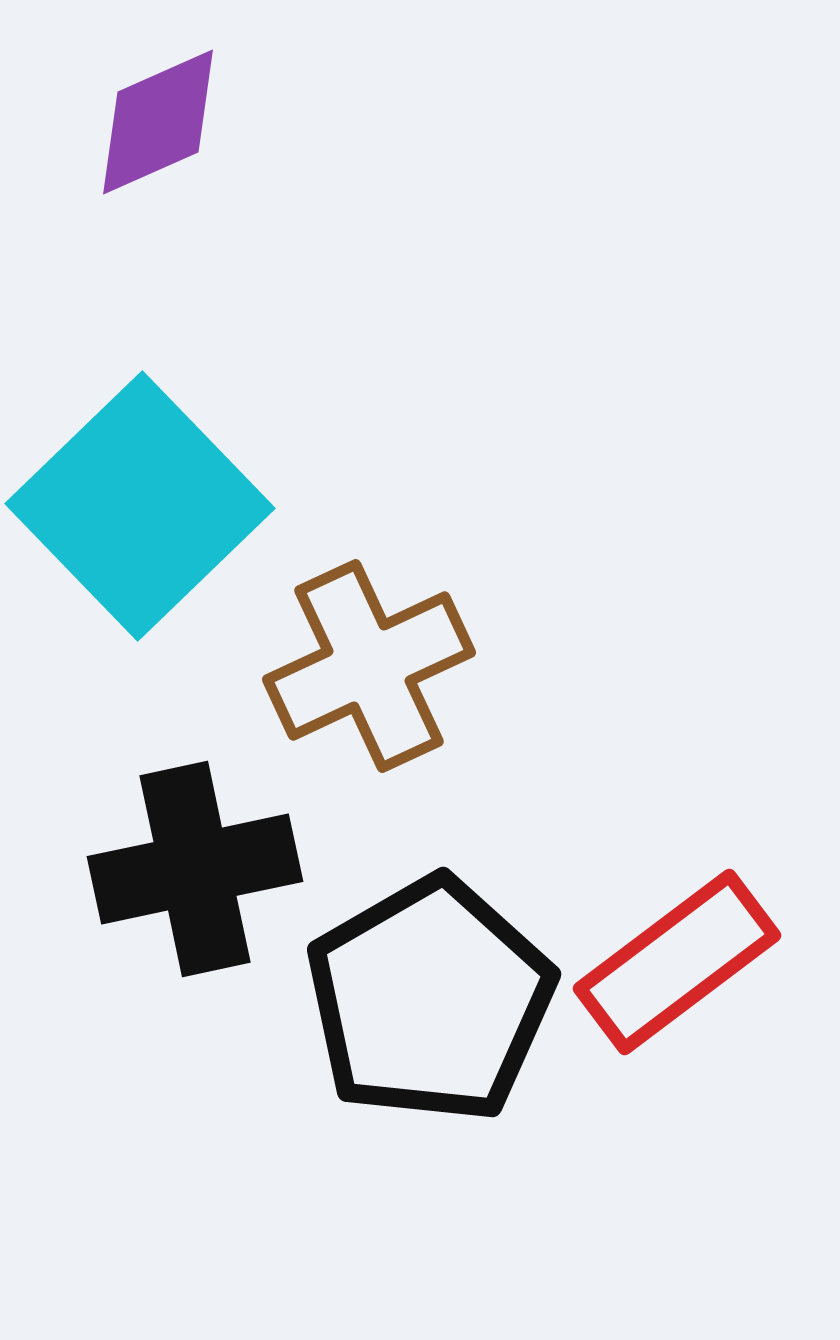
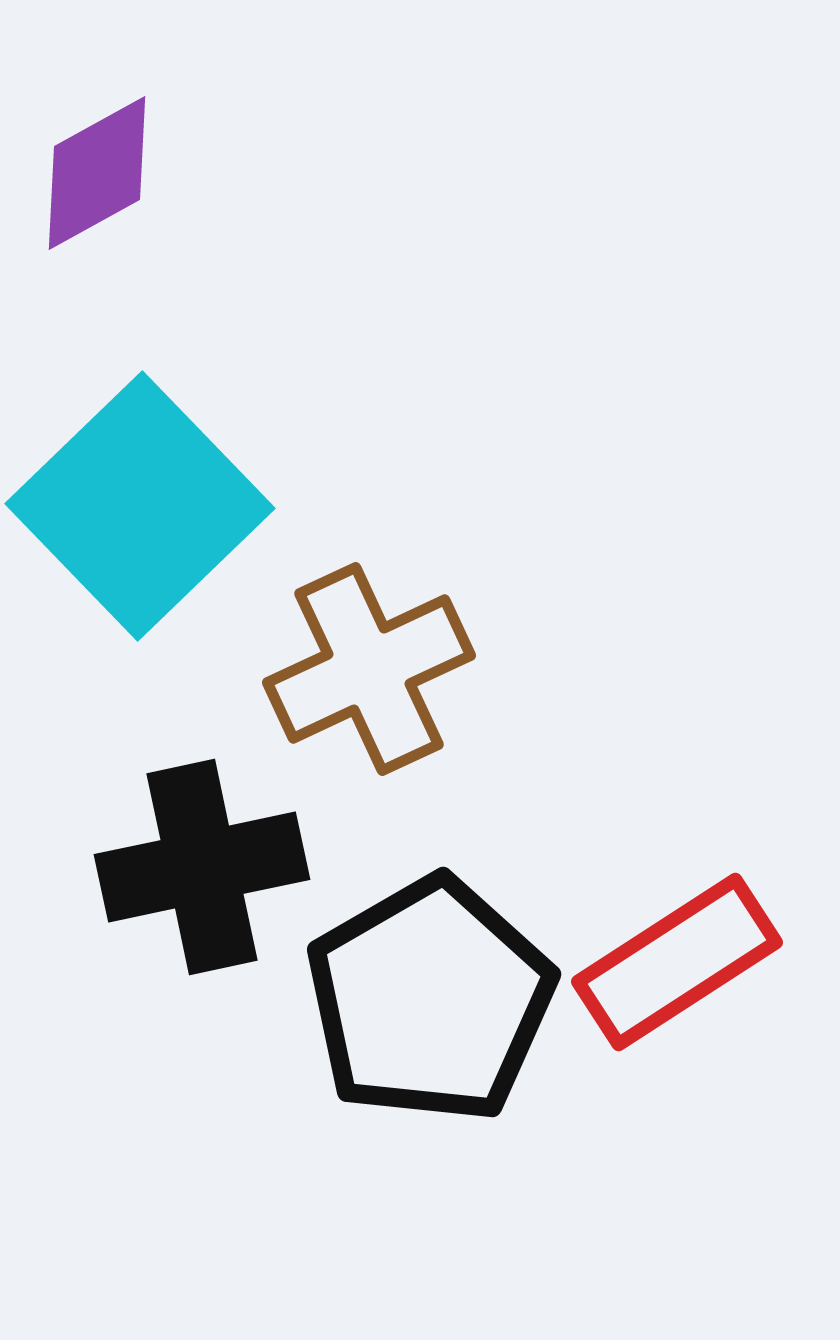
purple diamond: moved 61 px left, 51 px down; rotated 5 degrees counterclockwise
brown cross: moved 3 px down
black cross: moved 7 px right, 2 px up
red rectangle: rotated 4 degrees clockwise
